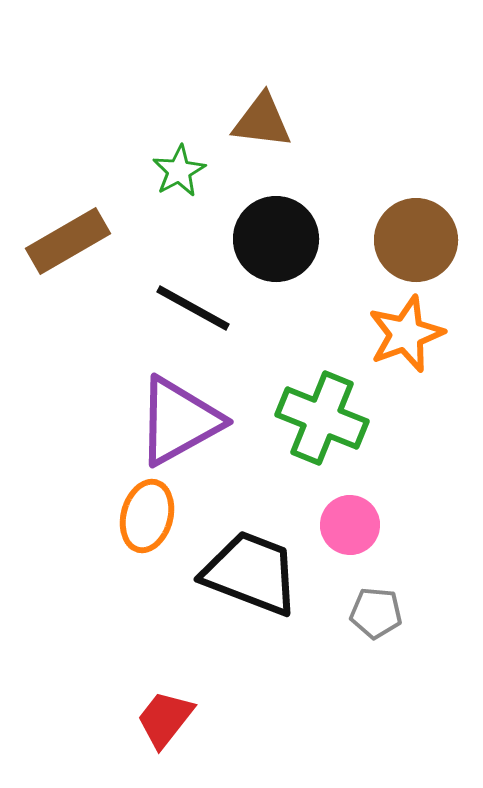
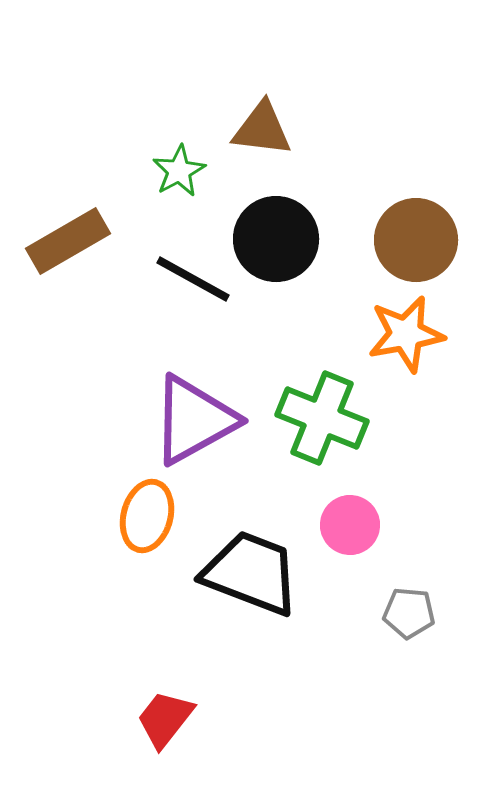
brown triangle: moved 8 px down
black line: moved 29 px up
orange star: rotated 10 degrees clockwise
purple triangle: moved 15 px right, 1 px up
gray pentagon: moved 33 px right
